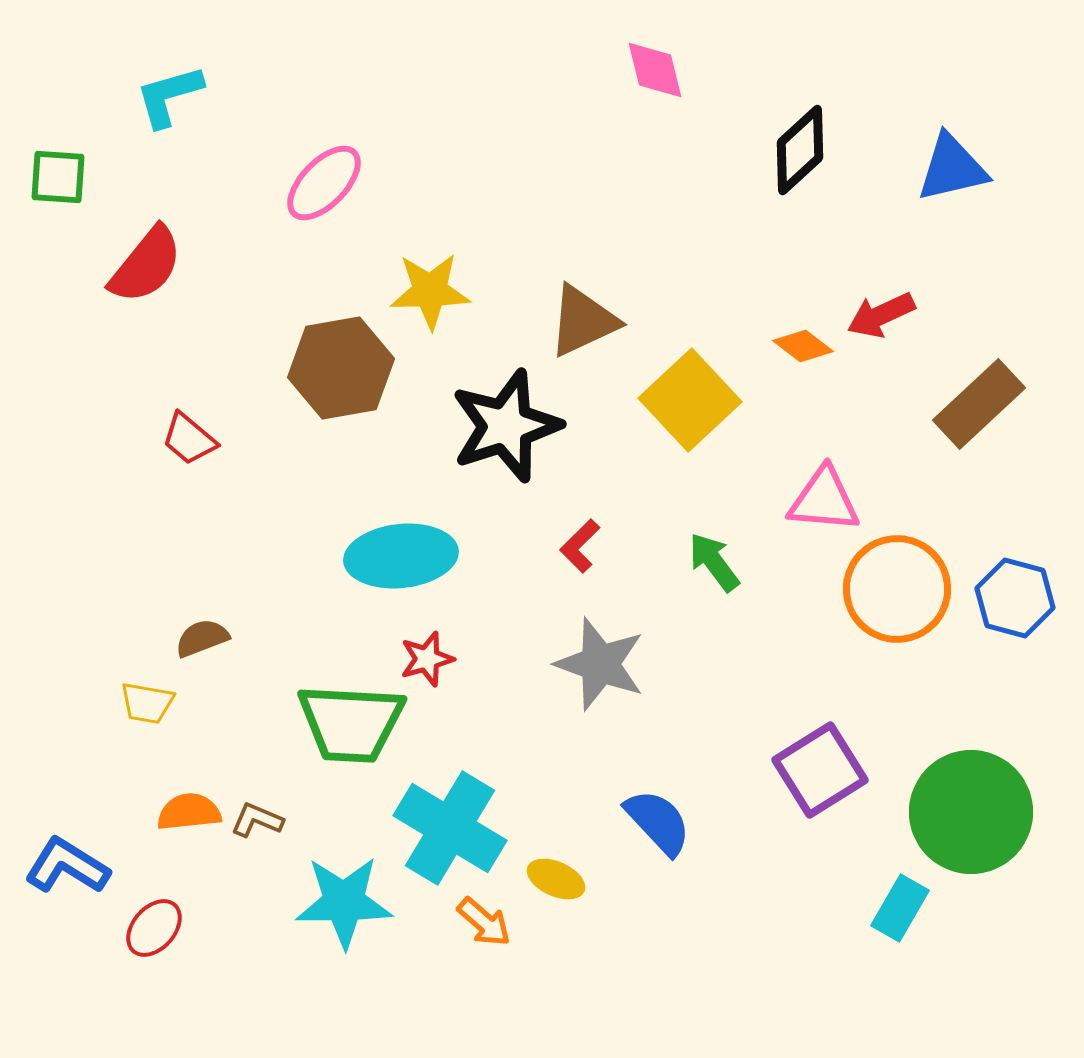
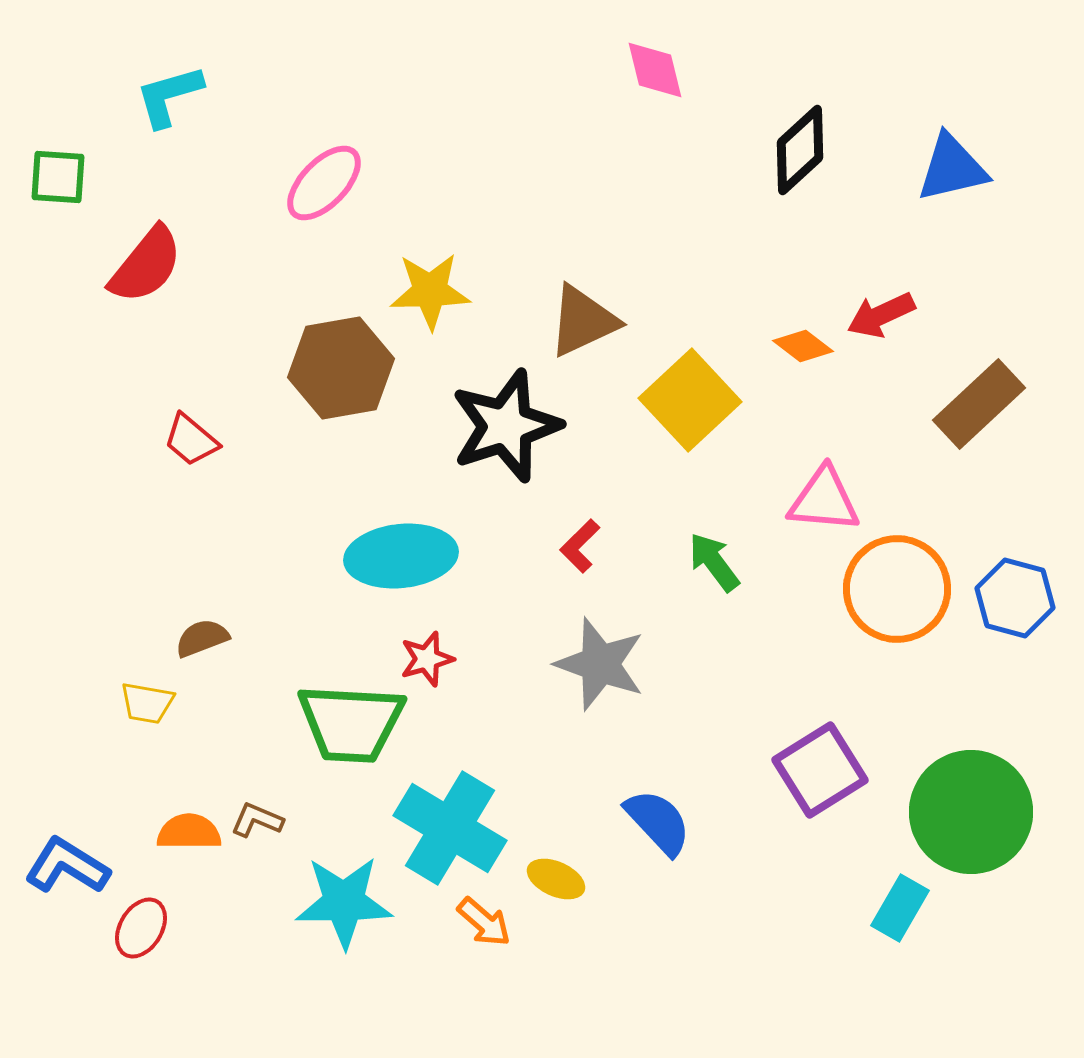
red trapezoid: moved 2 px right, 1 px down
orange semicircle: moved 20 px down; rotated 6 degrees clockwise
red ellipse: moved 13 px left; rotated 10 degrees counterclockwise
